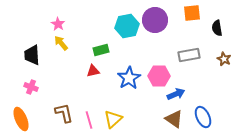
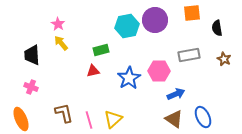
pink hexagon: moved 5 px up
